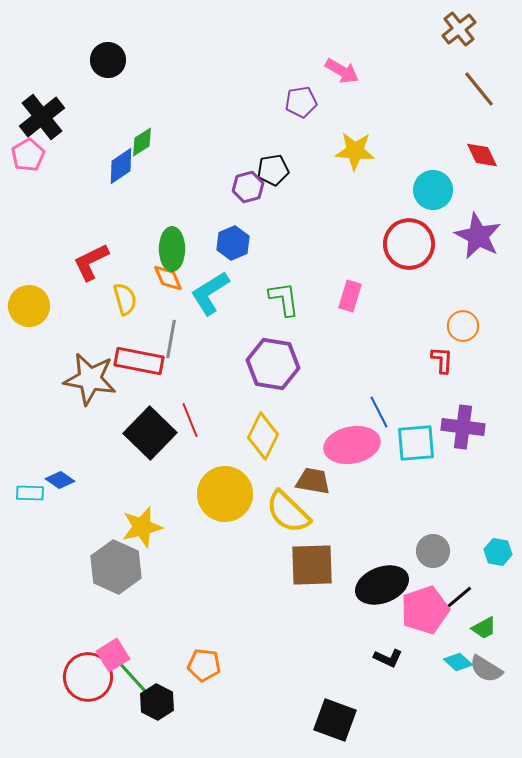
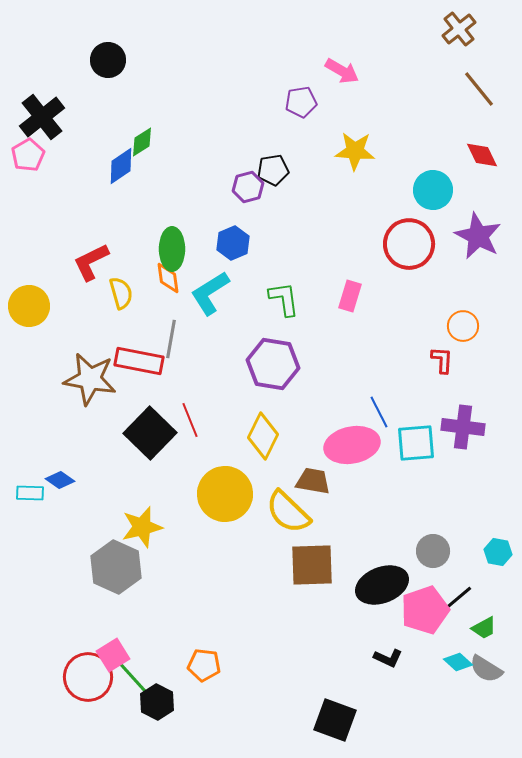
orange diamond at (168, 278): rotated 16 degrees clockwise
yellow semicircle at (125, 299): moved 4 px left, 6 px up
